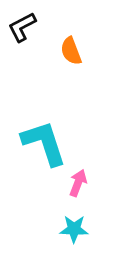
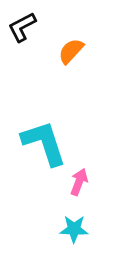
orange semicircle: rotated 64 degrees clockwise
pink arrow: moved 1 px right, 1 px up
